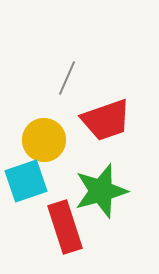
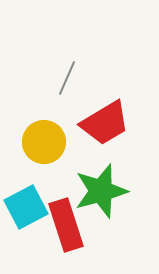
red trapezoid: moved 1 px left, 3 px down; rotated 12 degrees counterclockwise
yellow circle: moved 2 px down
cyan square: moved 26 px down; rotated 9 degrees counterclockwise
red rectangle: moved 1 px right, 2 px up
